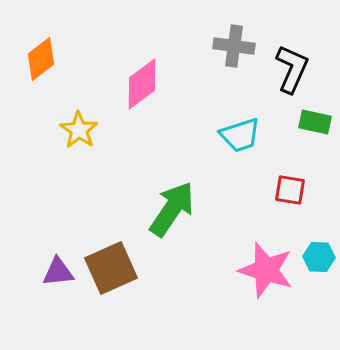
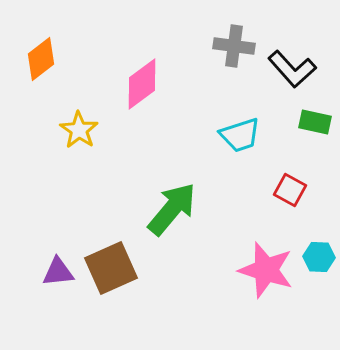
black L-shape: rotated 114 degrees clockwise
red square: rotated 20 degrees clockwise
green arrow: rotated 6 degrees clockwise
